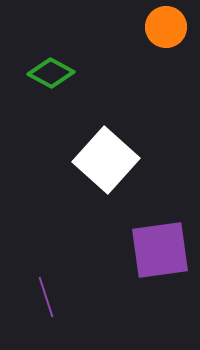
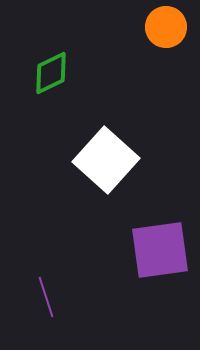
green diamond: rotated 54 degrees counterclockwise
